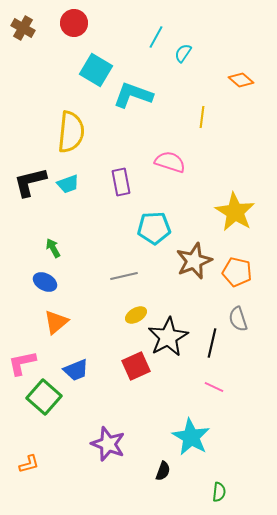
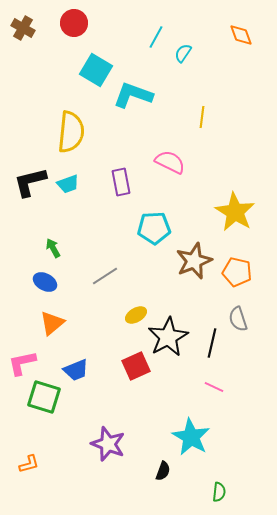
orange diamond: moved 45 px up; rotated 30 degrees clockwise
pink semicircle: rotated 8 degrees clockwise
gray line: moved 19 px left; rotated 20 degrees counterclockwise
orange triangle: moved 4 px left, 1 px down
green square: rotated 24 degrees counterclockwise
